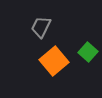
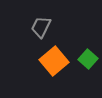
green square: moved 7 px down
